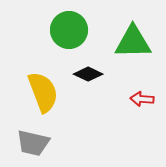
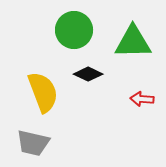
green circle: moved 5 px right
